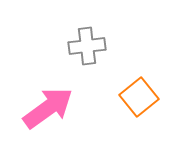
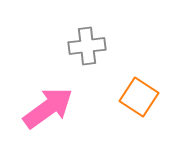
orange square: rotated 18 degrees counterclockwise
